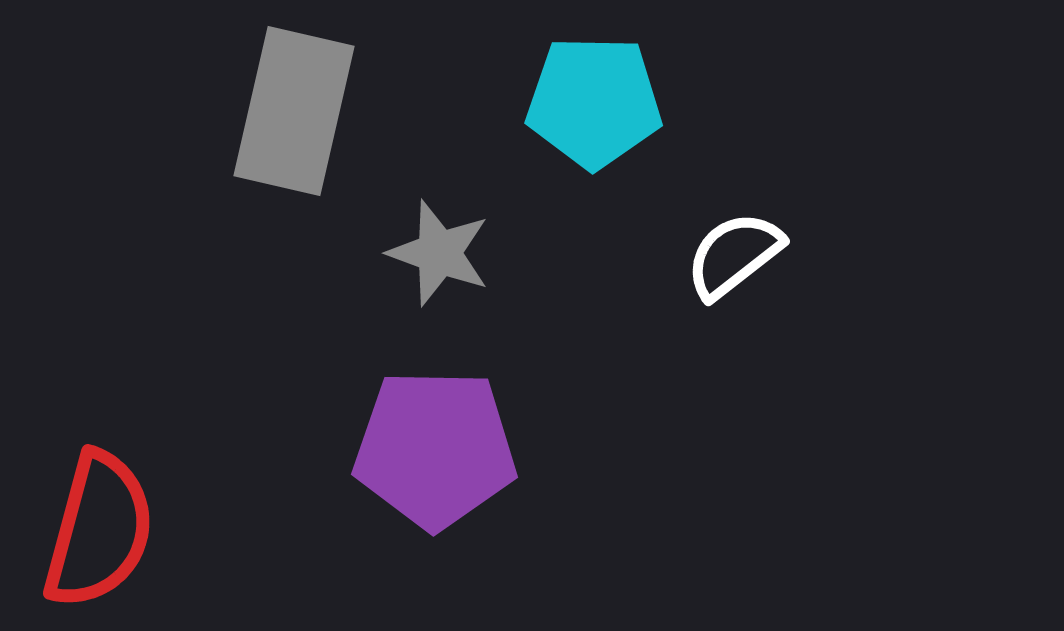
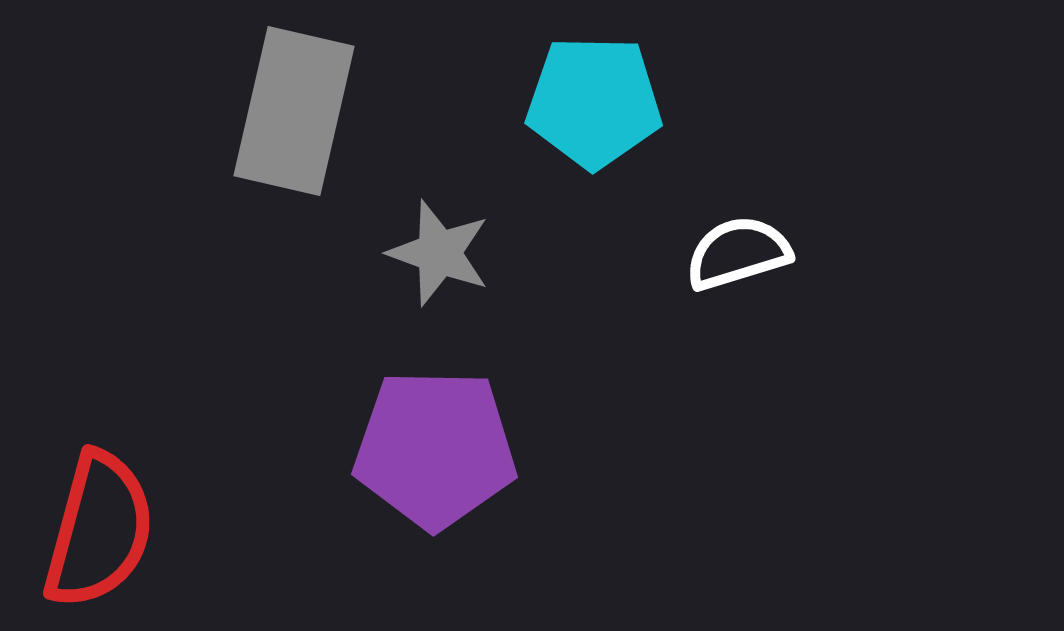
white semicircle: moved 4 px right, 2 px up; rotated 21 degrees clockwise
